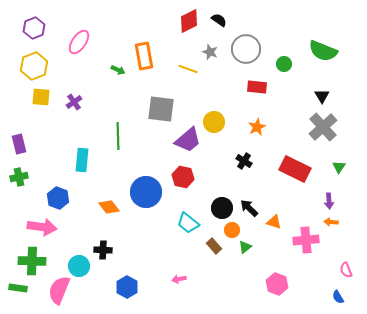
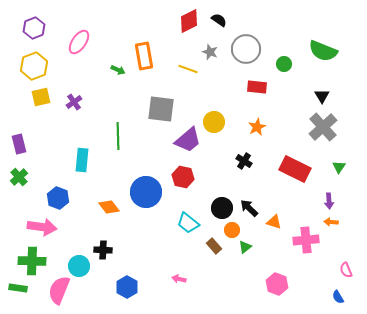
yellow square at (41, 97): rotated 18 degrees counterclockwise
green cross at (19, 177): rotated 30 degrees counterclockwise
pink arrow at (179, 279): rotated 24 degrees clockwise
